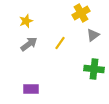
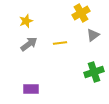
yellow line: rotated 48 degrees clockwise
green cross: moved 3 px down; rotated 24 degrees counterclockwise
